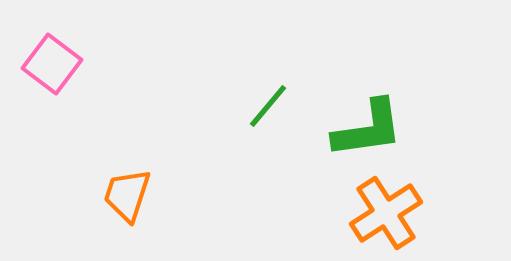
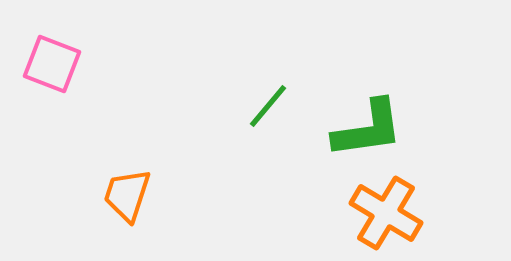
pink square: rotated 16 degrees counterclockwise
orange cross: rotated 26 degrees counterclockwise
